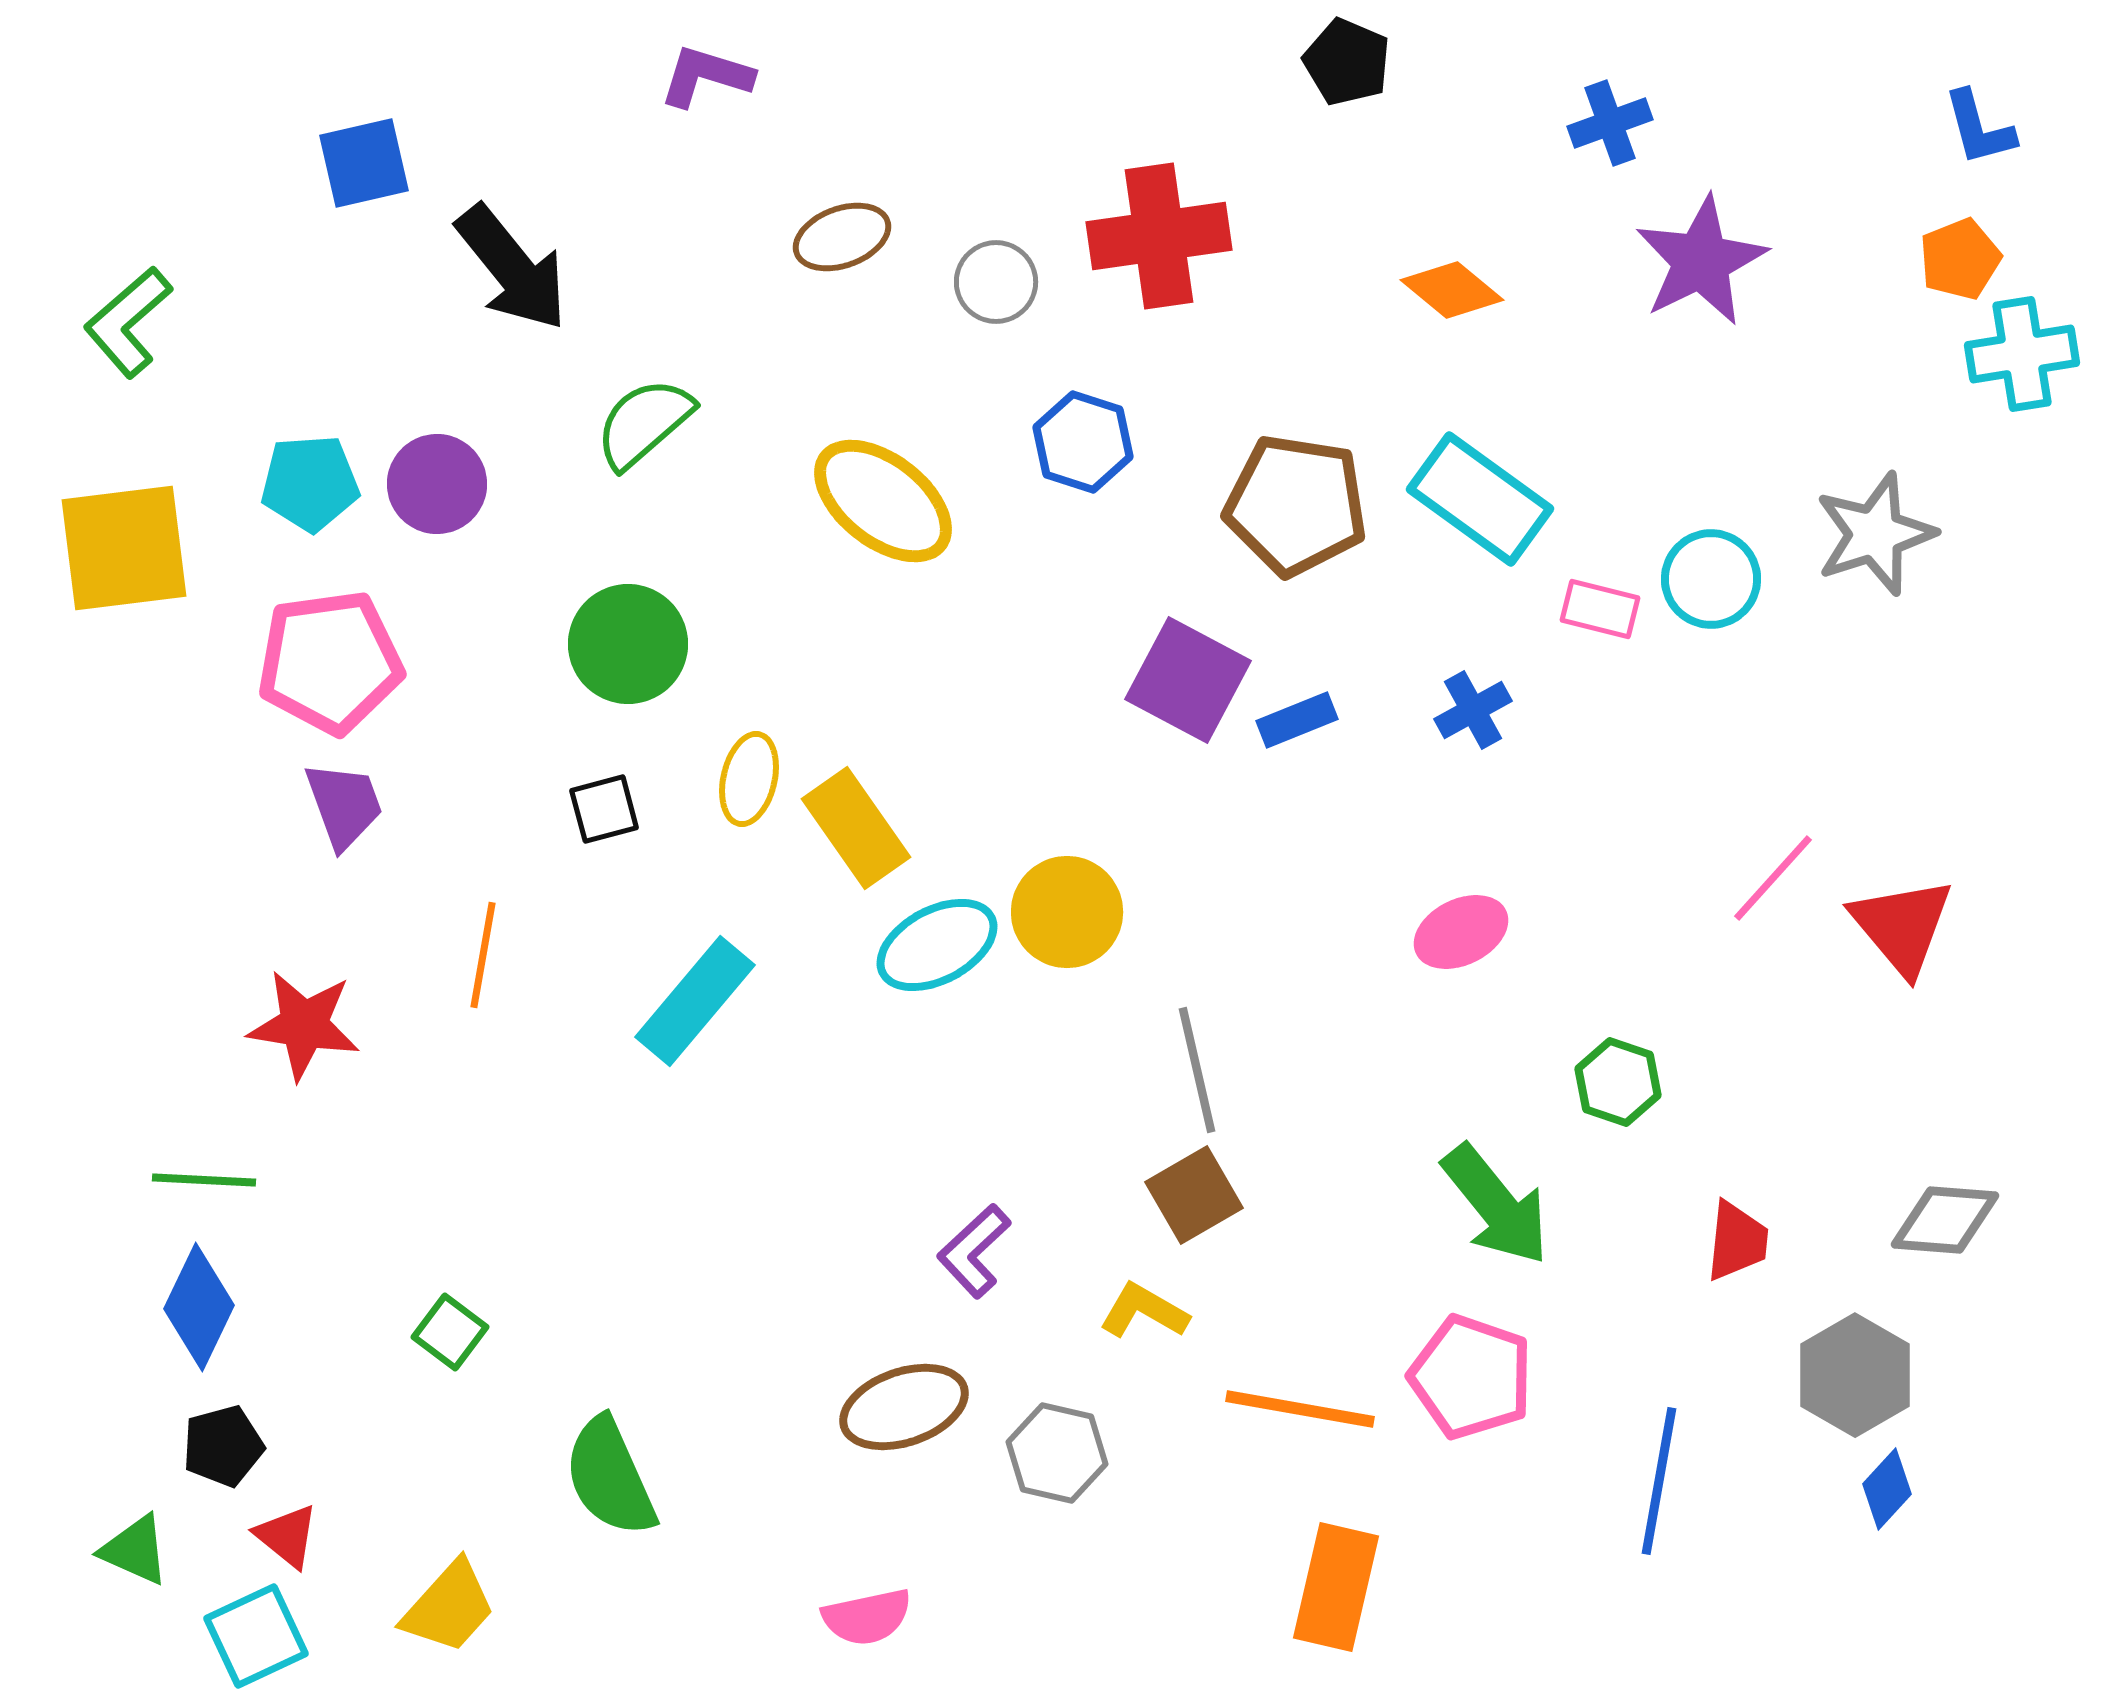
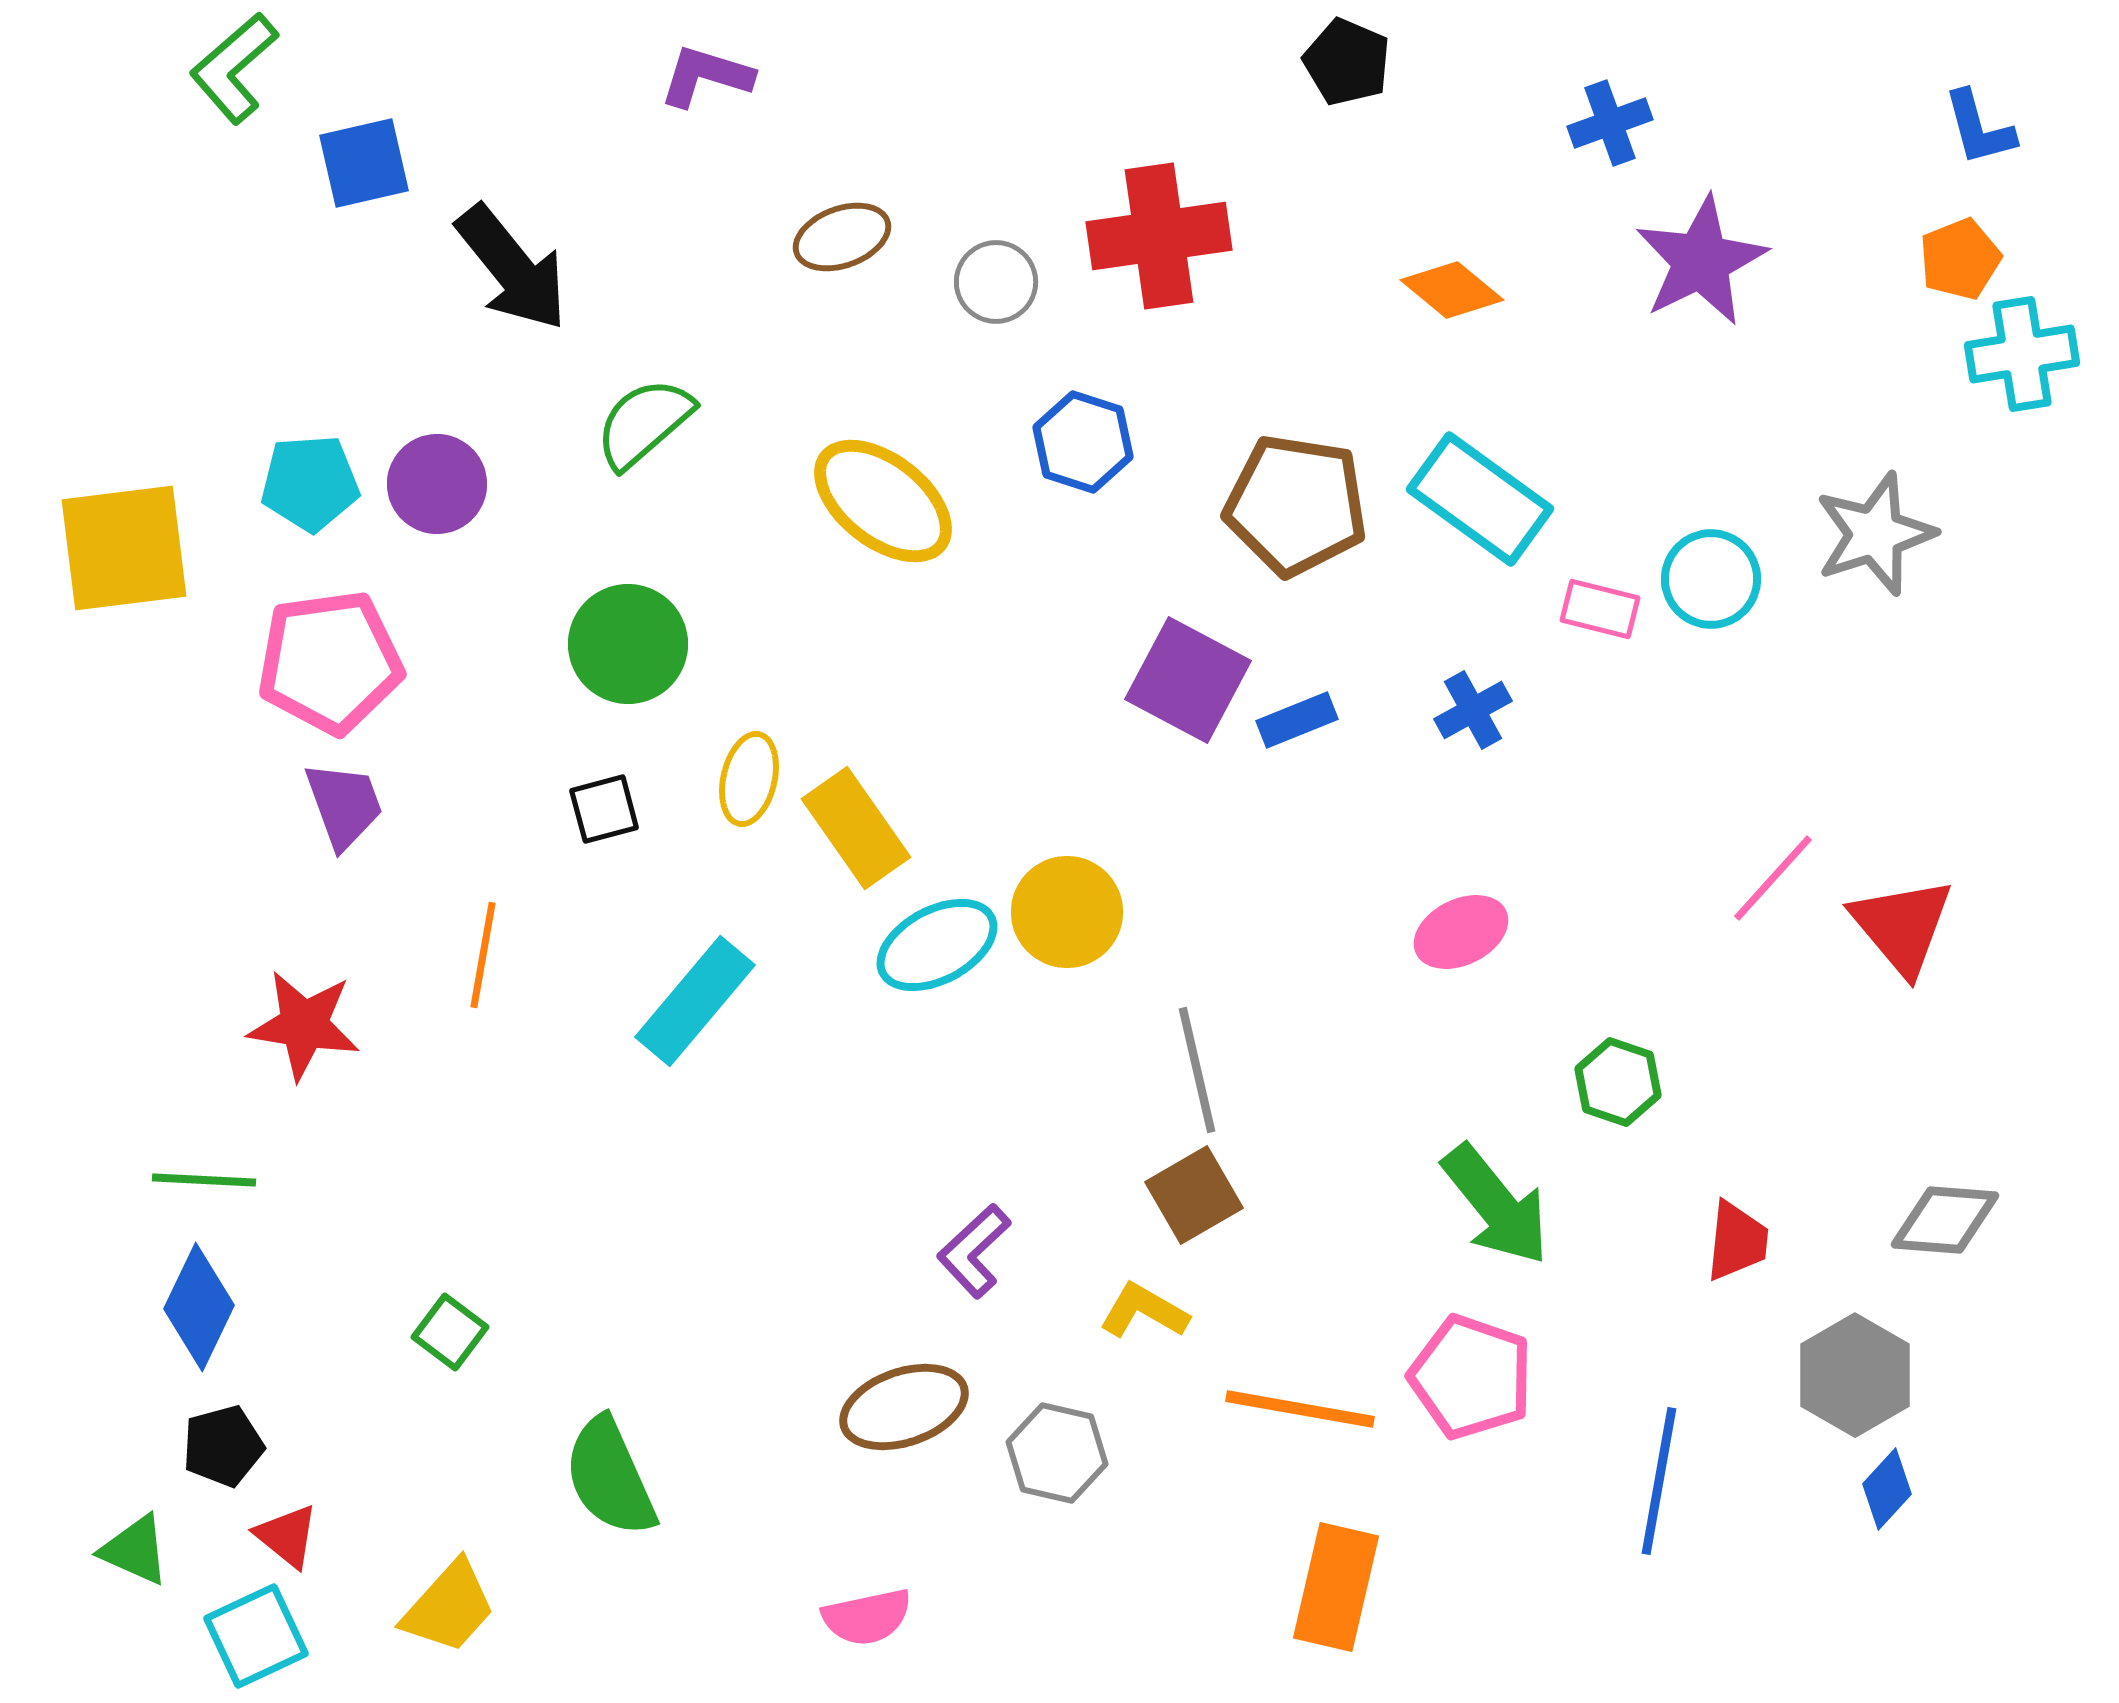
green L-shape at (128, 322): moved 106 px right, 254 px up
